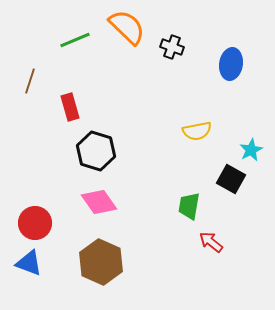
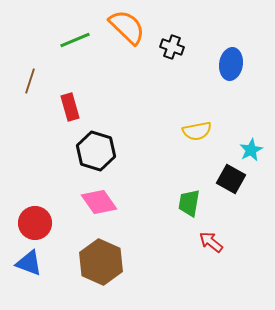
green trapezoid: moved 3 px up
